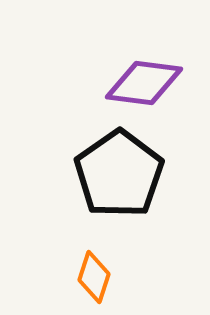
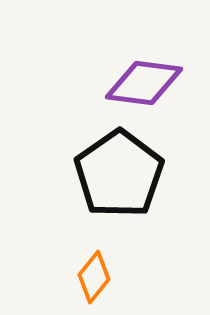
orange diamond: rotated 21 degrees clockwise
